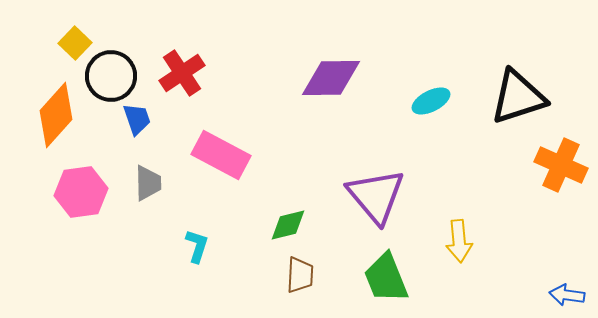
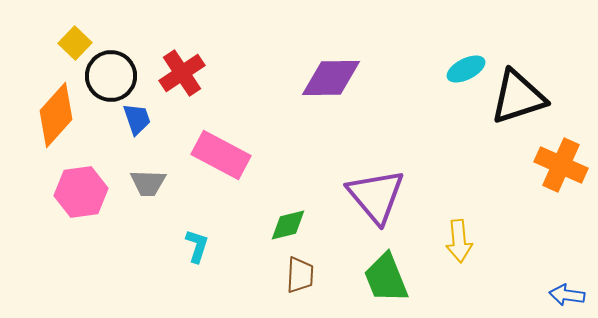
cyan ellipse: moved 35 px right, 32 px up
gray trapezoid: rotated 93 degrees clockwise
